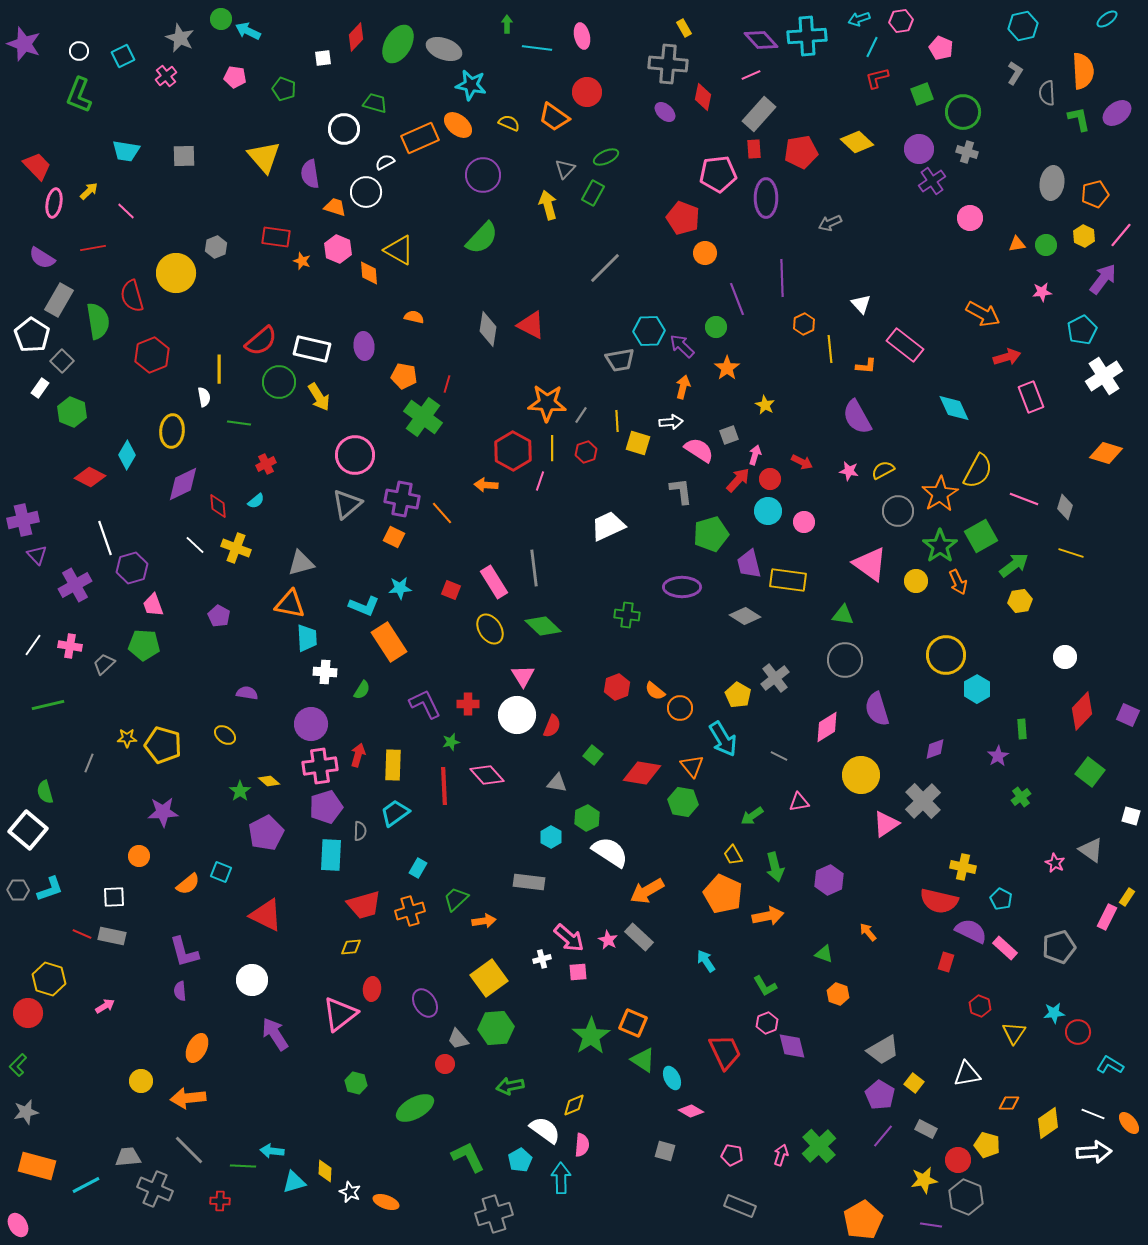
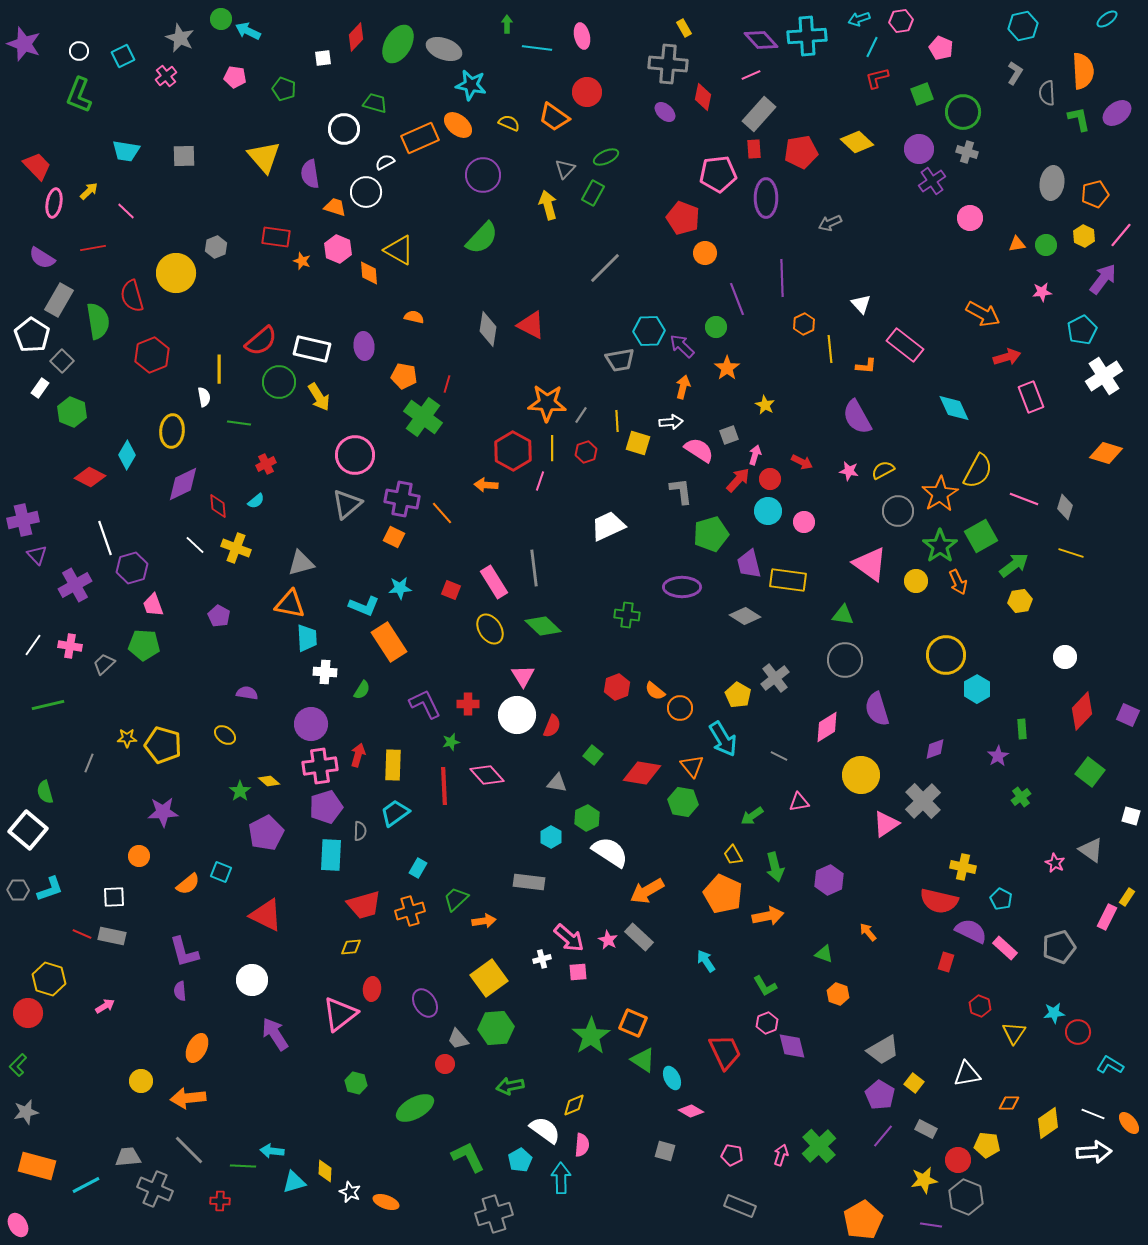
yellow pentagon at (987, 1145): rotated 10 degrees counterclockwise
